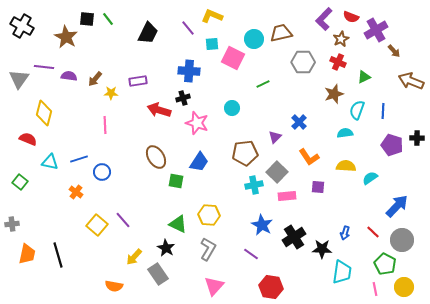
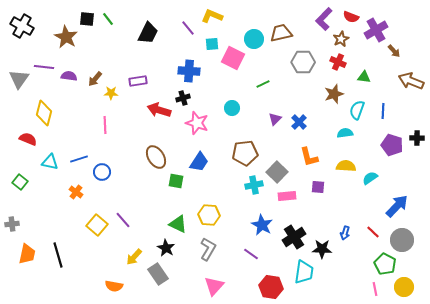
green triangle at (364, 77): rotated 32 degrees clockwise
purple triangle at (275, 137): moved 18 px up
orange L-shape at (309, 157): rotated 20 degrees clockwise
cyan trapezoid at (342, 272): moved 38 px left
